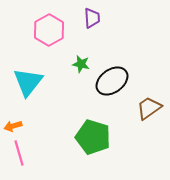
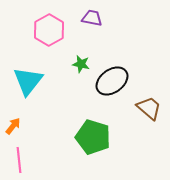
purple trapezoid: rotated 75 degrees counterclockwise
cyan triangle: moved 1 px up
brown trapezoid: rotated 76 degrees clockwise
orange arrow: rotated 144 degrees clockwise
pink line: moved 7 px down; rotated 10 degrees clockwise
